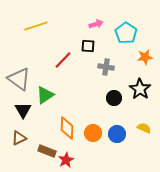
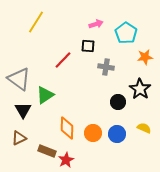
yellow line: moved 4 px up; rotated 40 degrees counterclockwise
black circle: moved 4 px right, 4 px down
